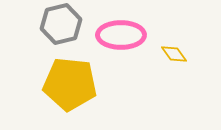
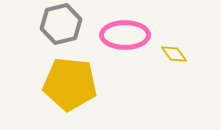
pink ellipse: moved 4 px right
